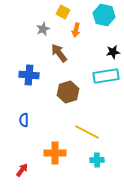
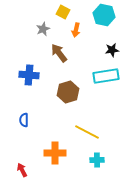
black star: moved 1 px left, 2 px up
red arrow: rotated 64 degrees counterclockwise
